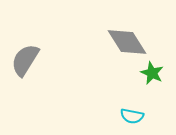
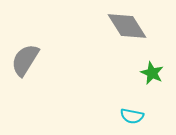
gray diamond: moved 16 px up
